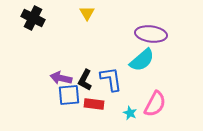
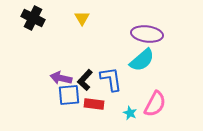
yellow triangle: moved 5 px left, 5 px down
purple ellipse: moved 4 px left
black L-shape: rotated 15 degrees clockwise
